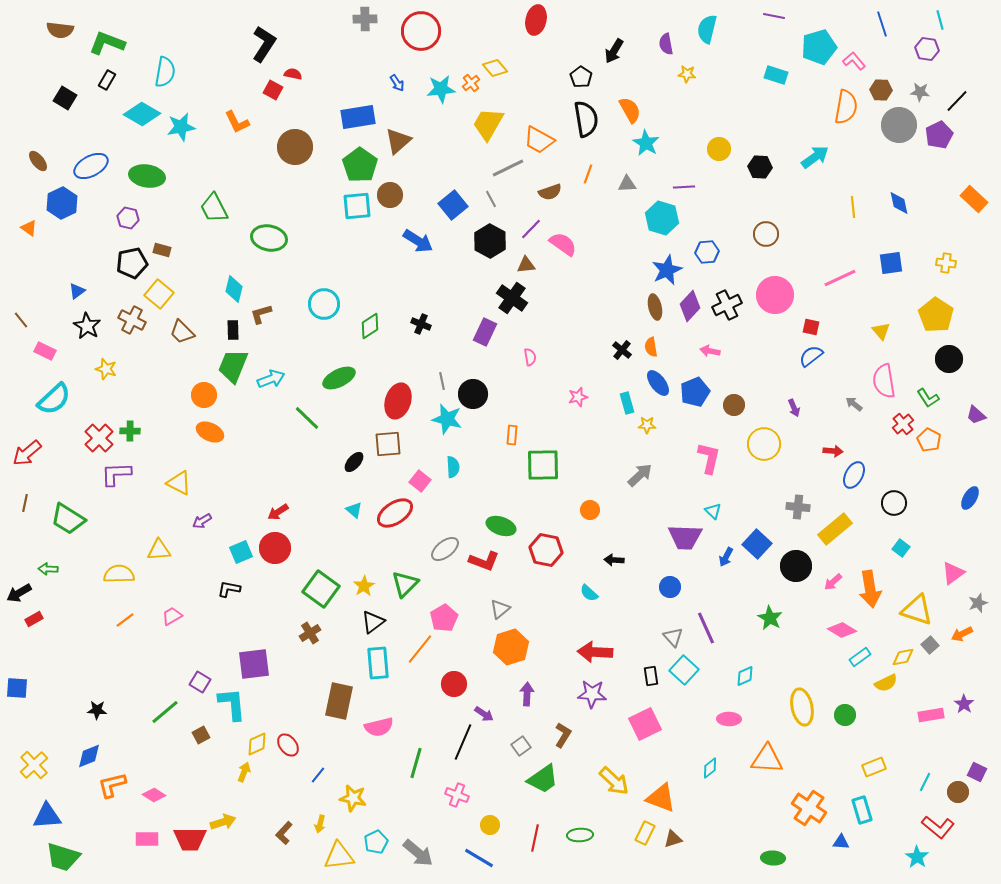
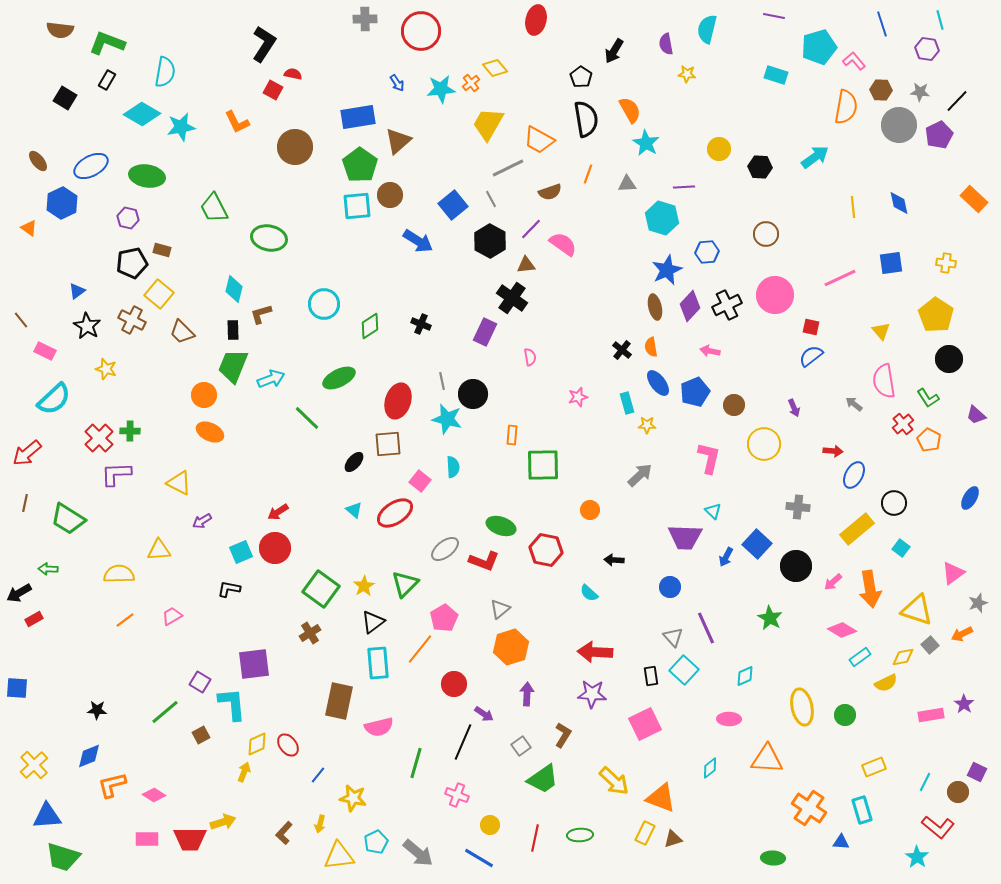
yellow rectangle at (835, 529): moved 22 px right
